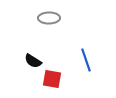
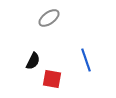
gray ellipse: rotated 35 degrees counterclockwise
black semicircle: rotated 96 degrees counterclockwise
